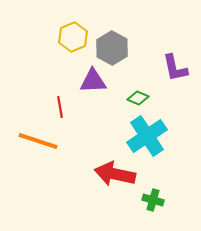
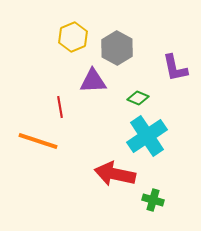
gray hexagon: moved 5 px right
